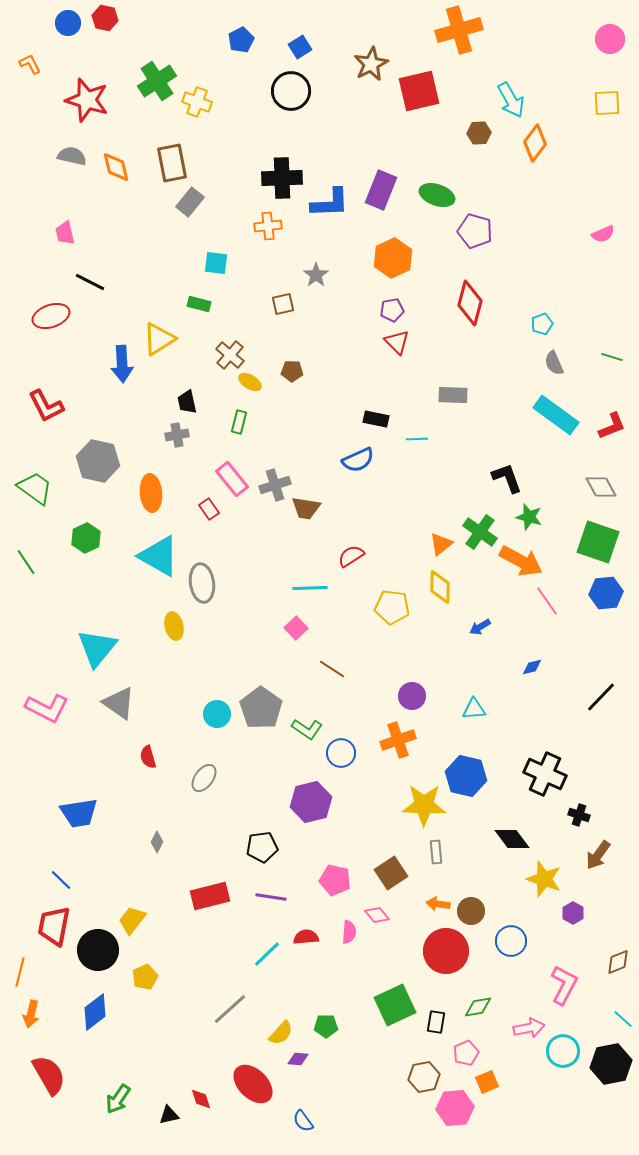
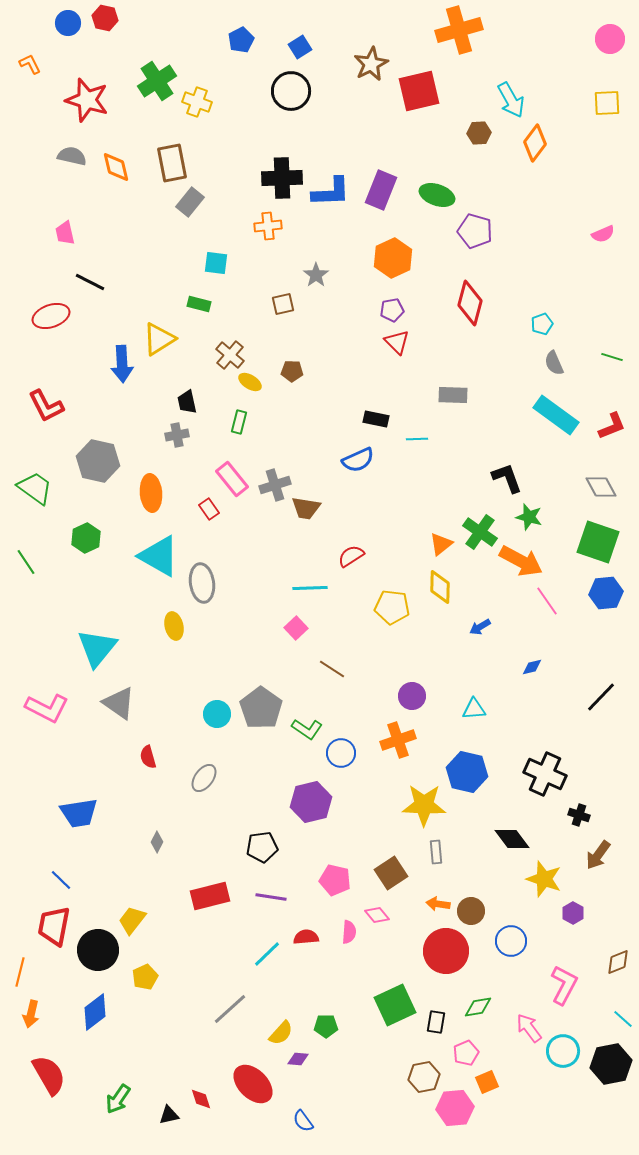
blue L-shape at (330, 203): moved 1 px right, 11 px up
blue hexagon at (466, 776): moved 1 px right, 4 px up
pink arrow at (529, 1028): rotated 116 degrees counterclockwise
